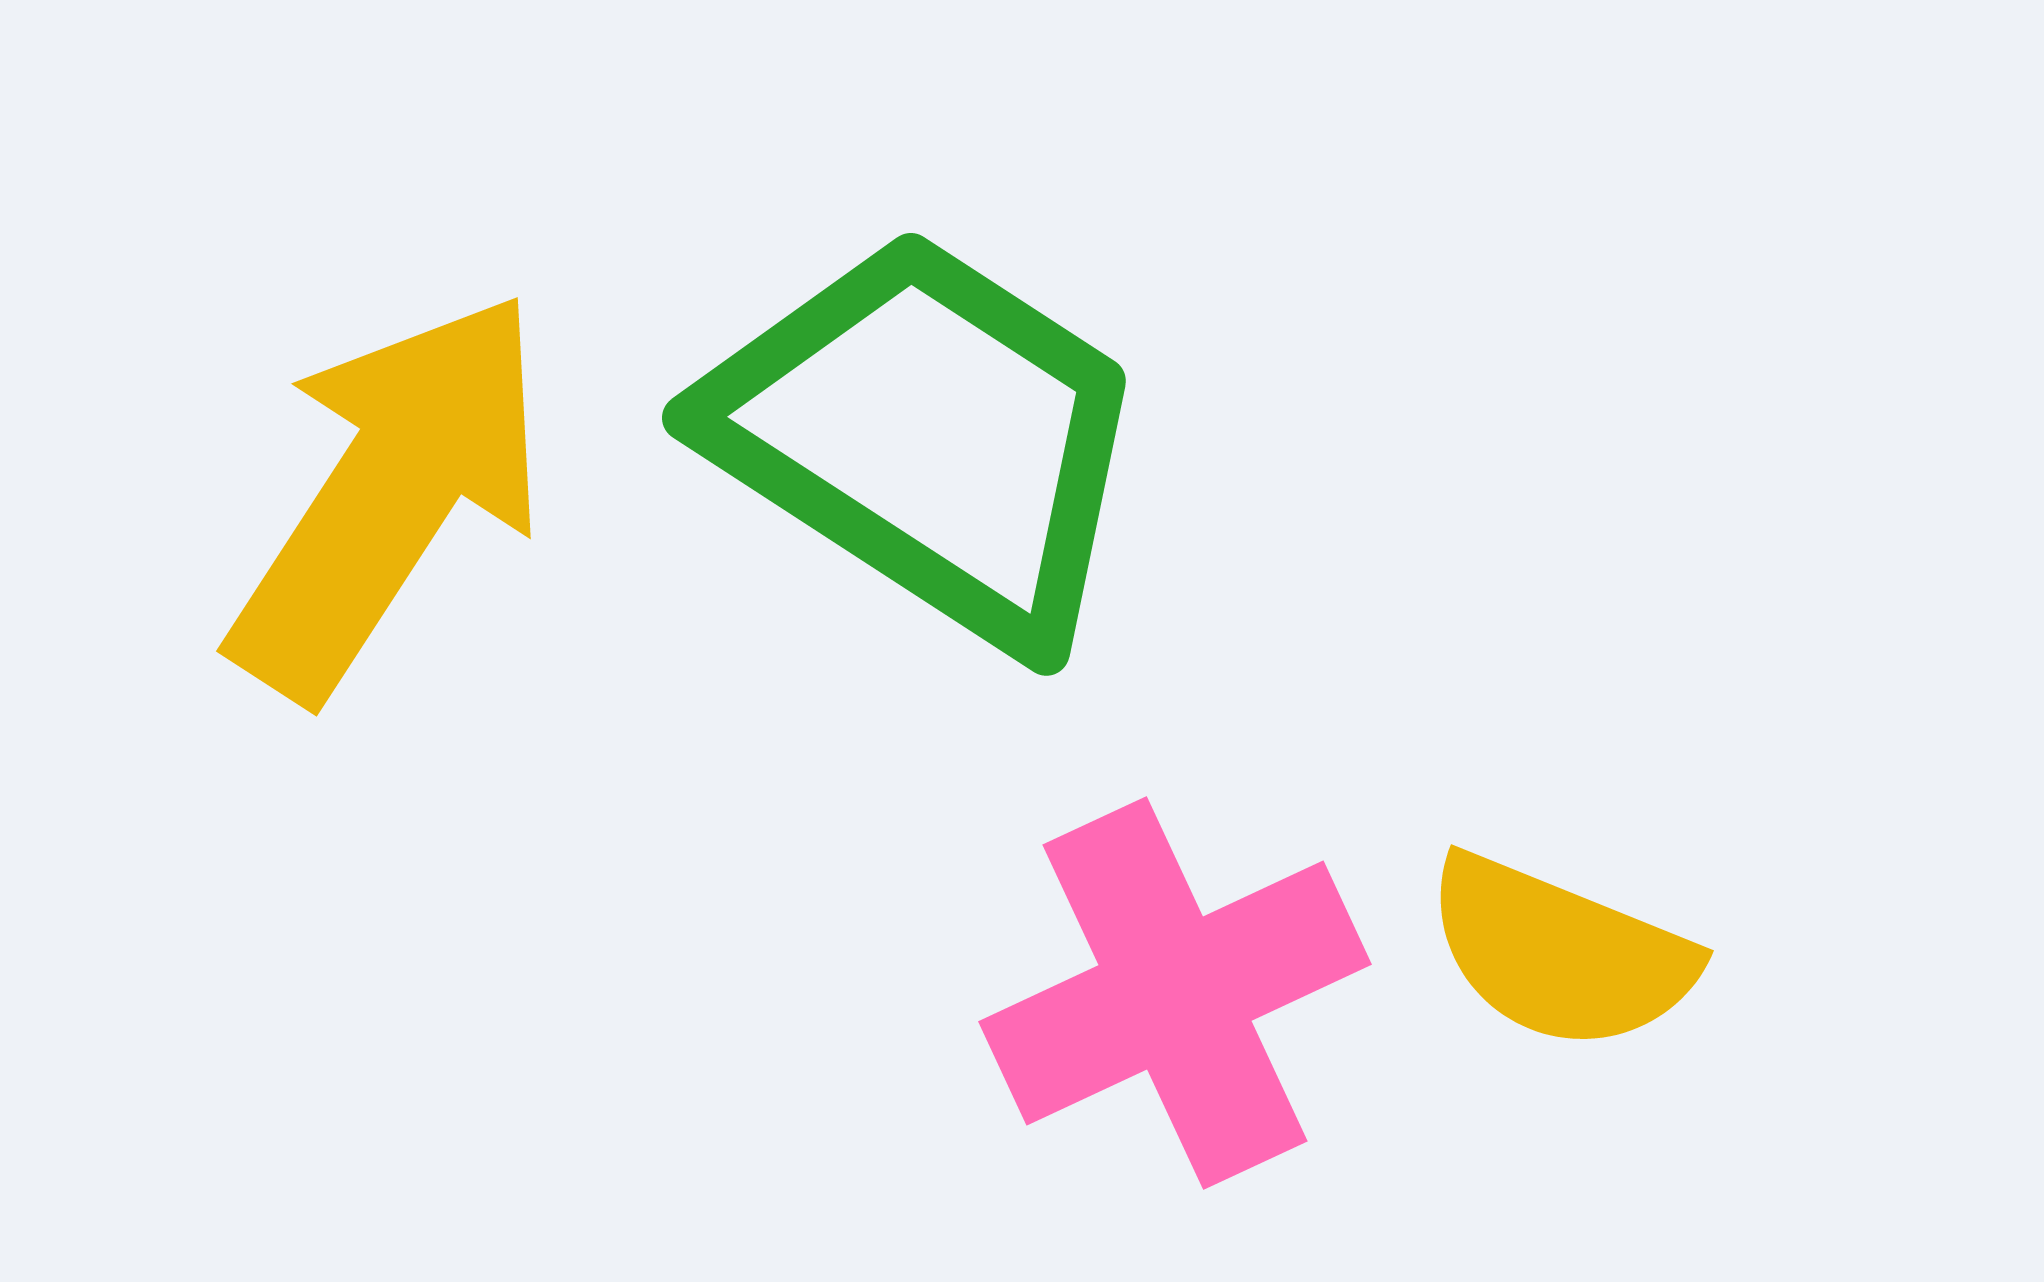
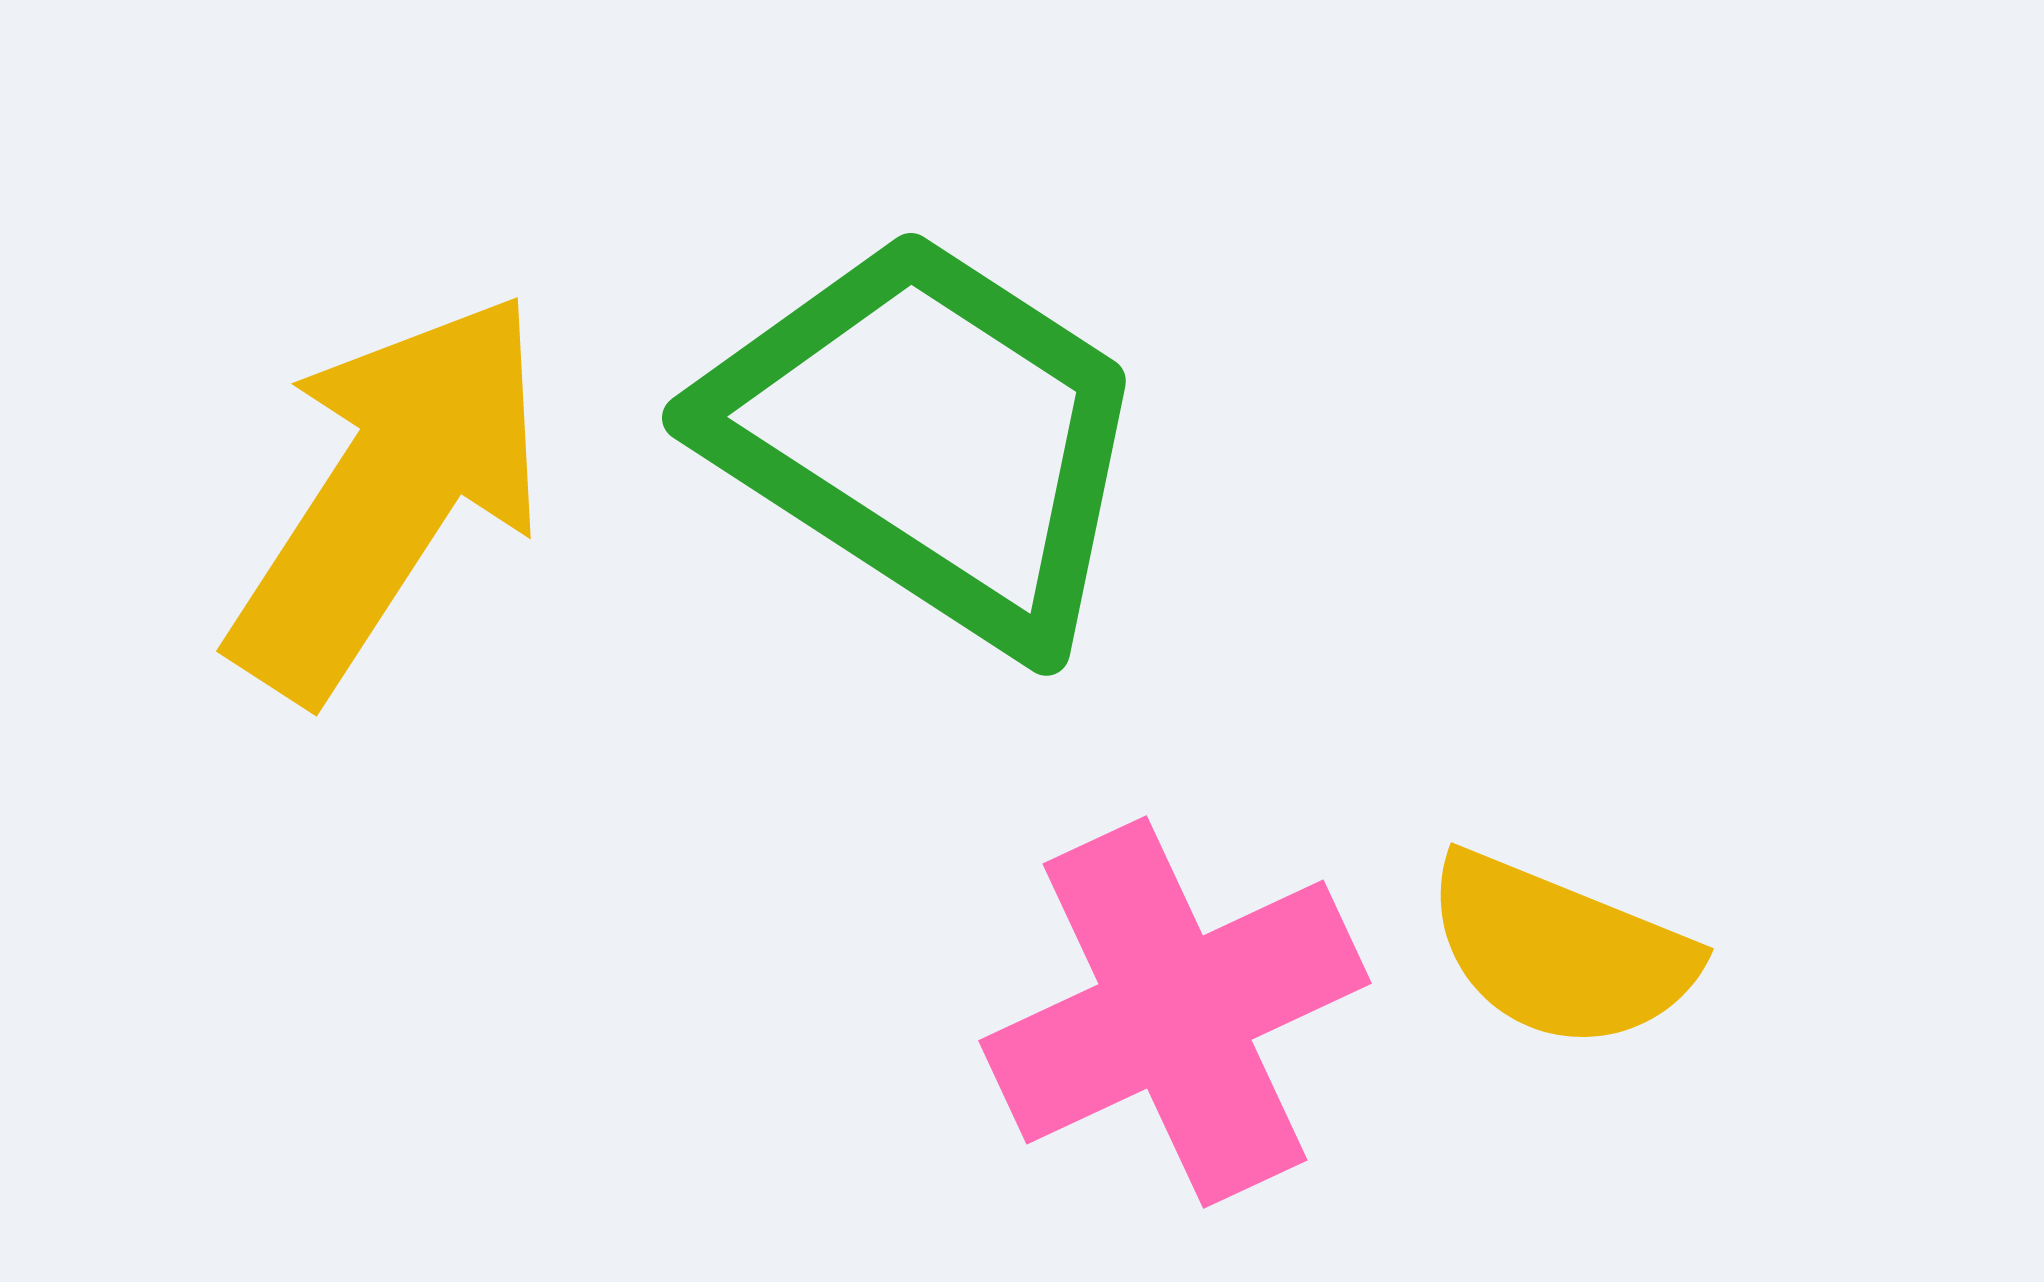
yellow semicircle: moved 2 px up
pink cross: moved 19 px down
